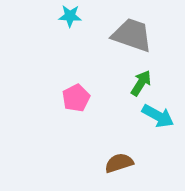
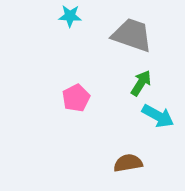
brown semicircle: moved 9 px right; rotated 8 degrees clockwise
